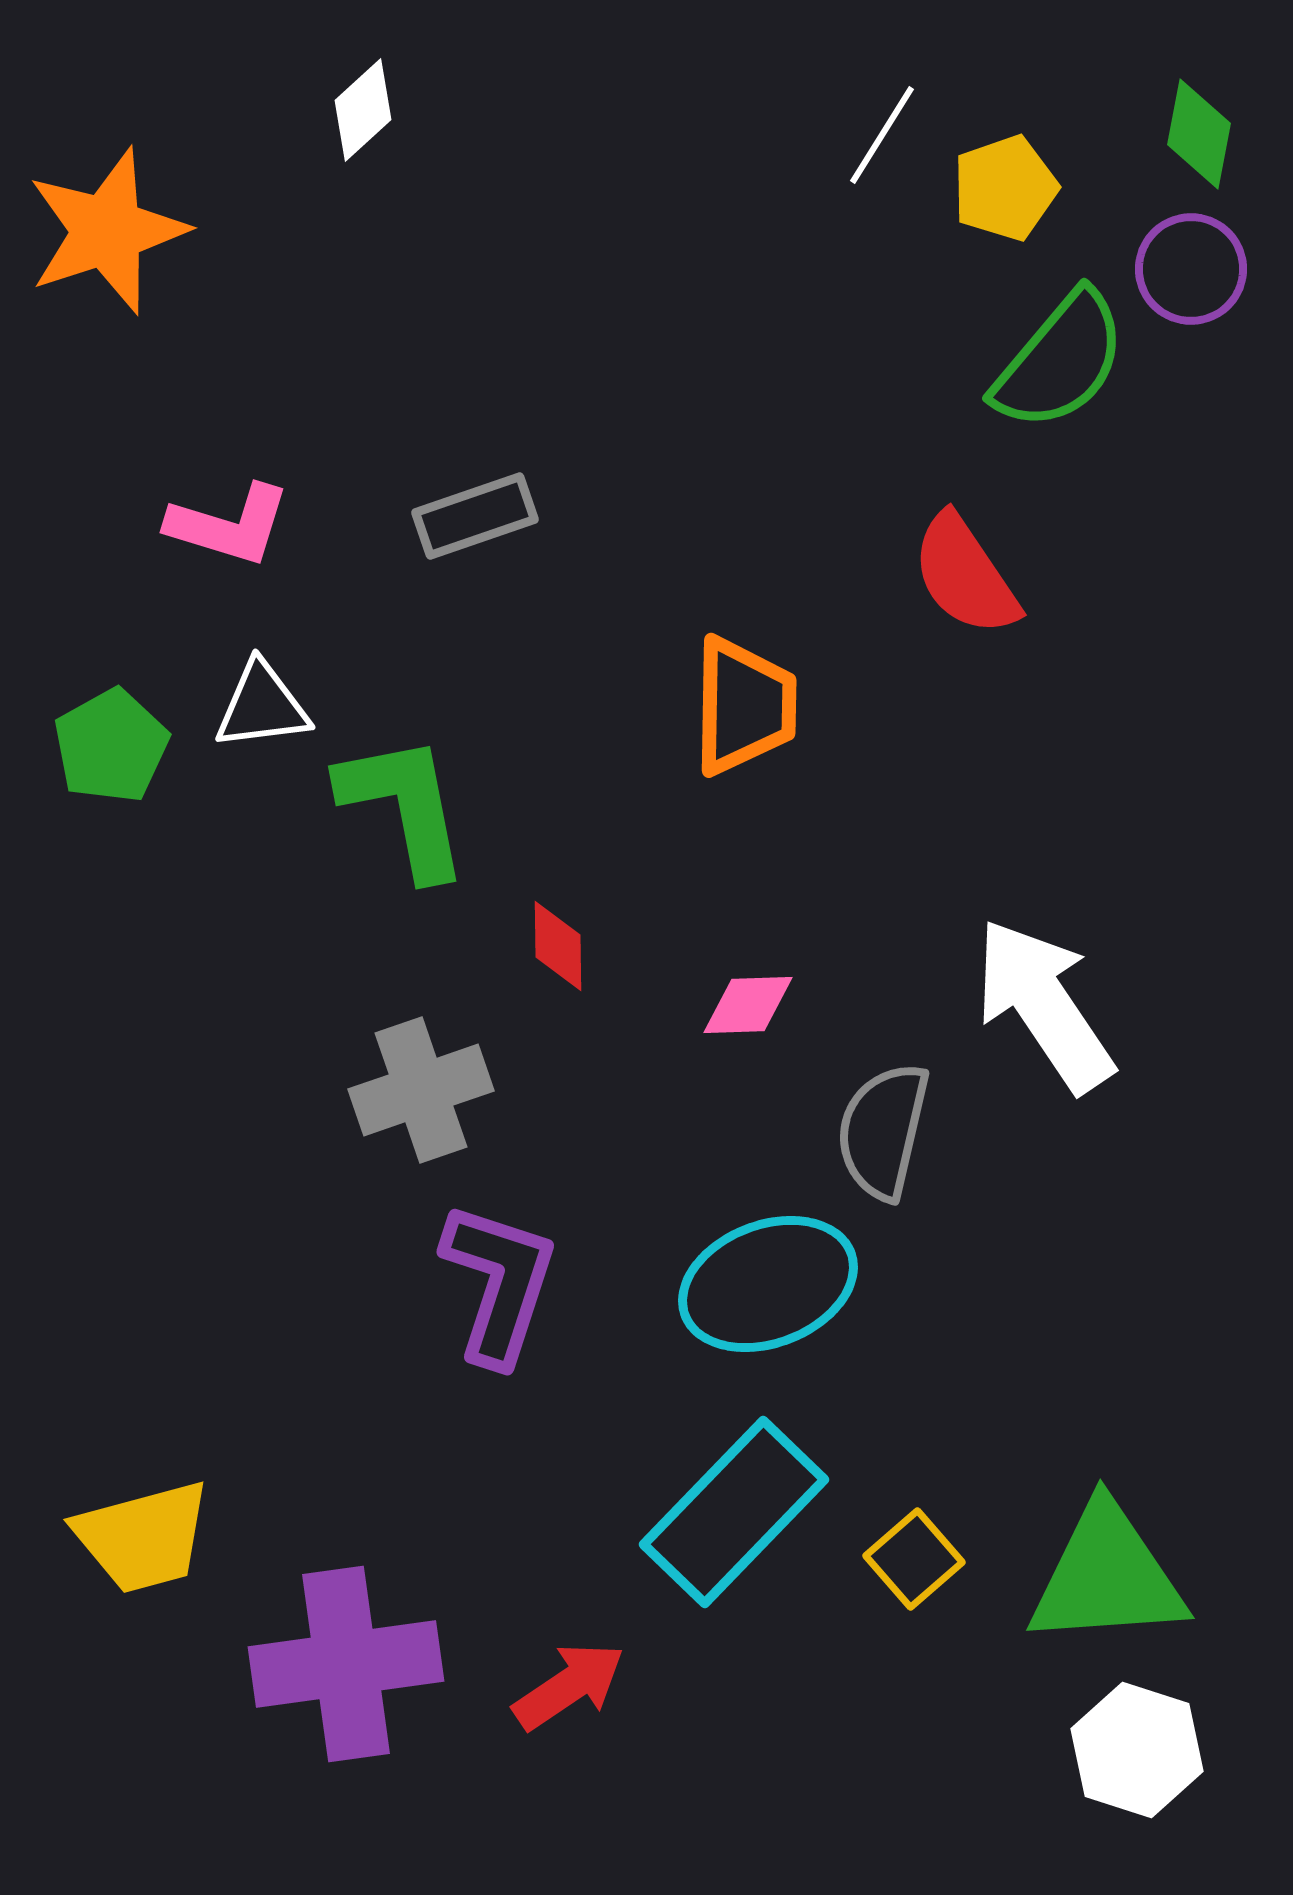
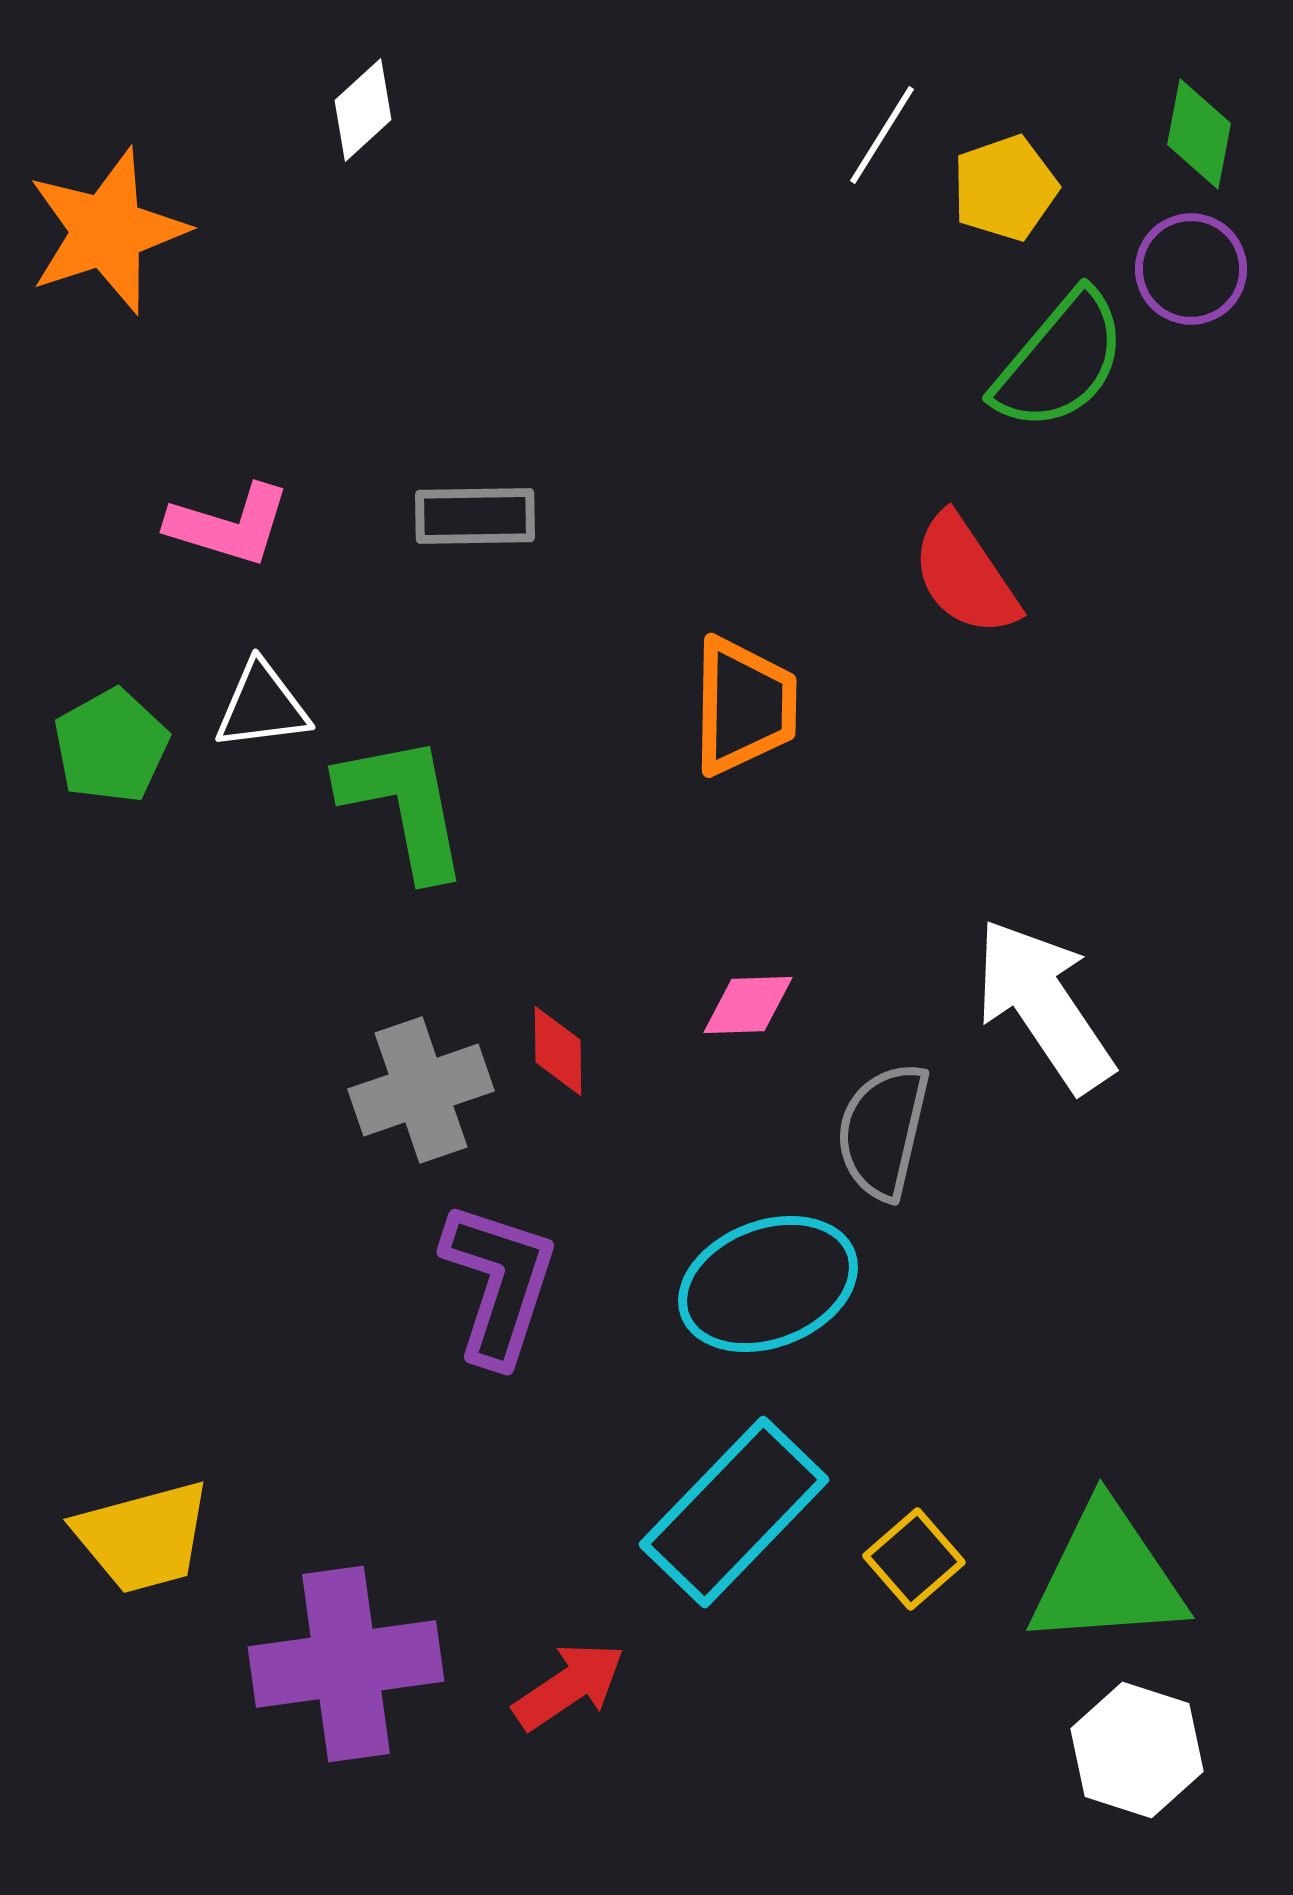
gray rectangle: rotated 18 degrees clockwise
red diamond: moved 105 px down
